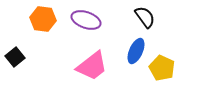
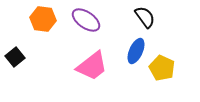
purple ellipse: rotated 16 degrees clockwise
